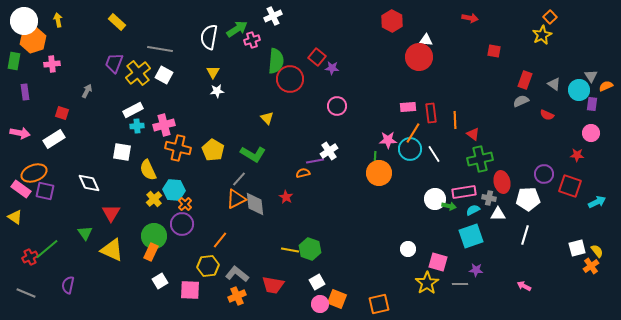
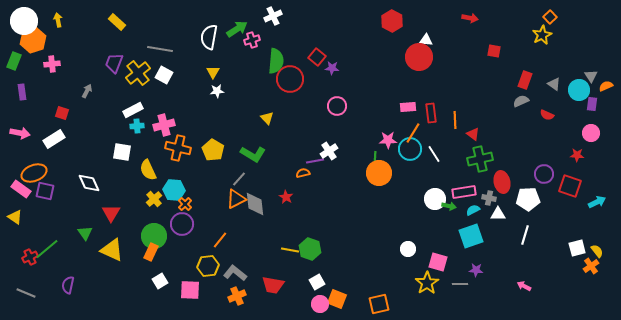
green rectangle at (14, 61): rotated 12 degrees clockwise
purple rectangle at (25, 92): moved 3 px left
gray L-shape at (237, 274): moved 2 px left, 1 px up
